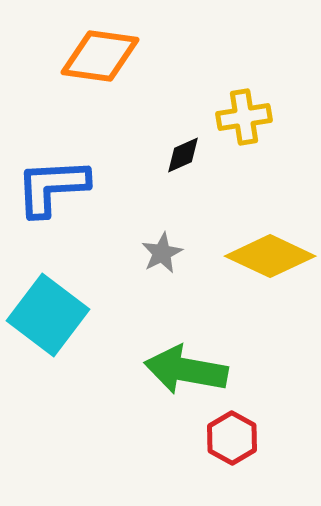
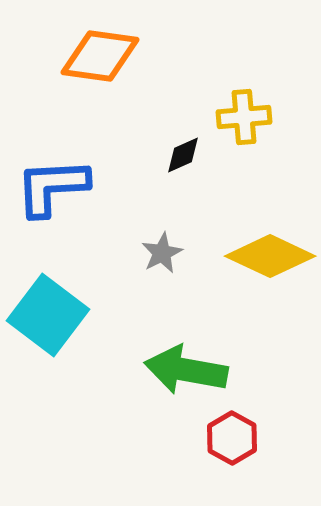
yellow cross: rotated 4 degrees clockwise
